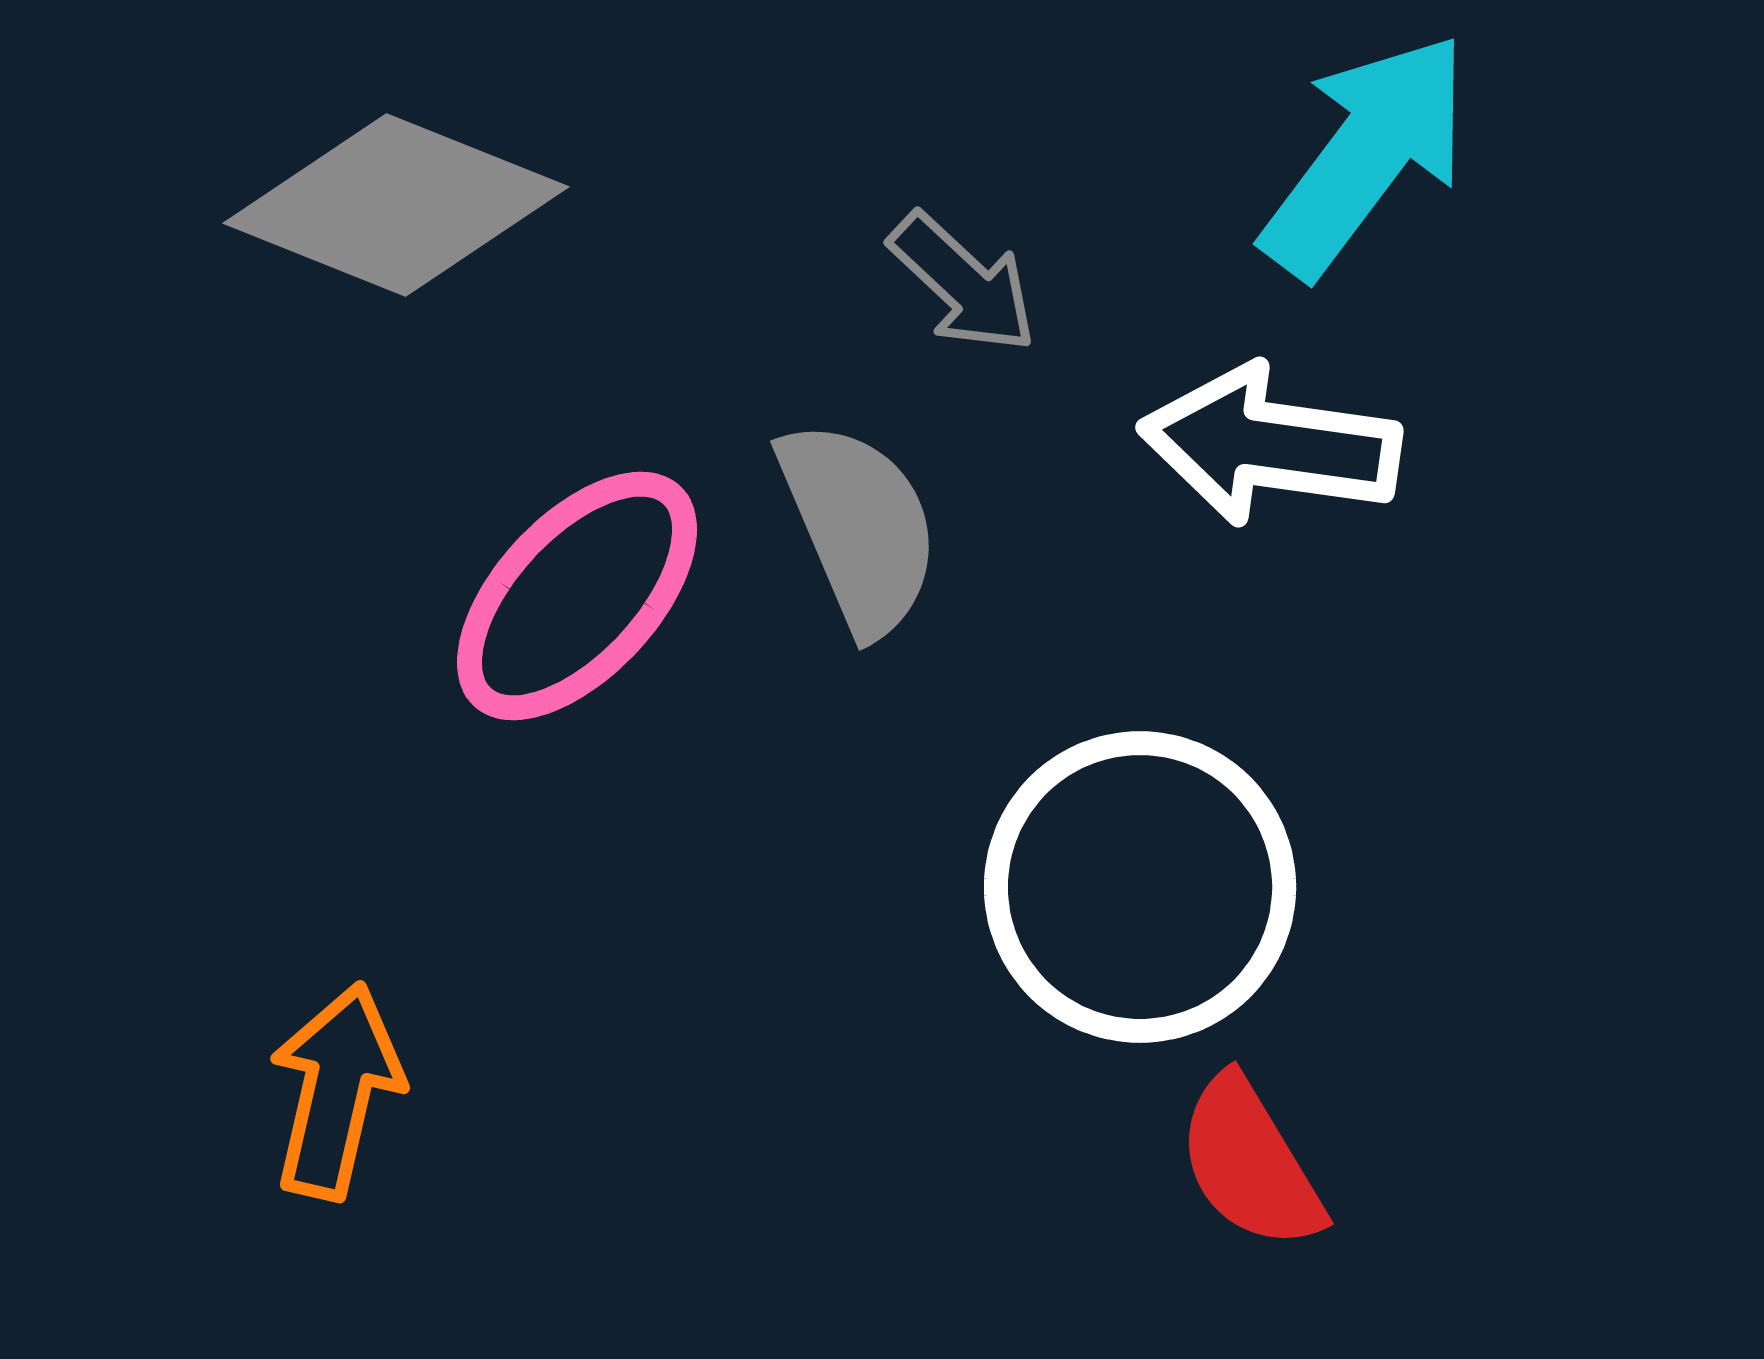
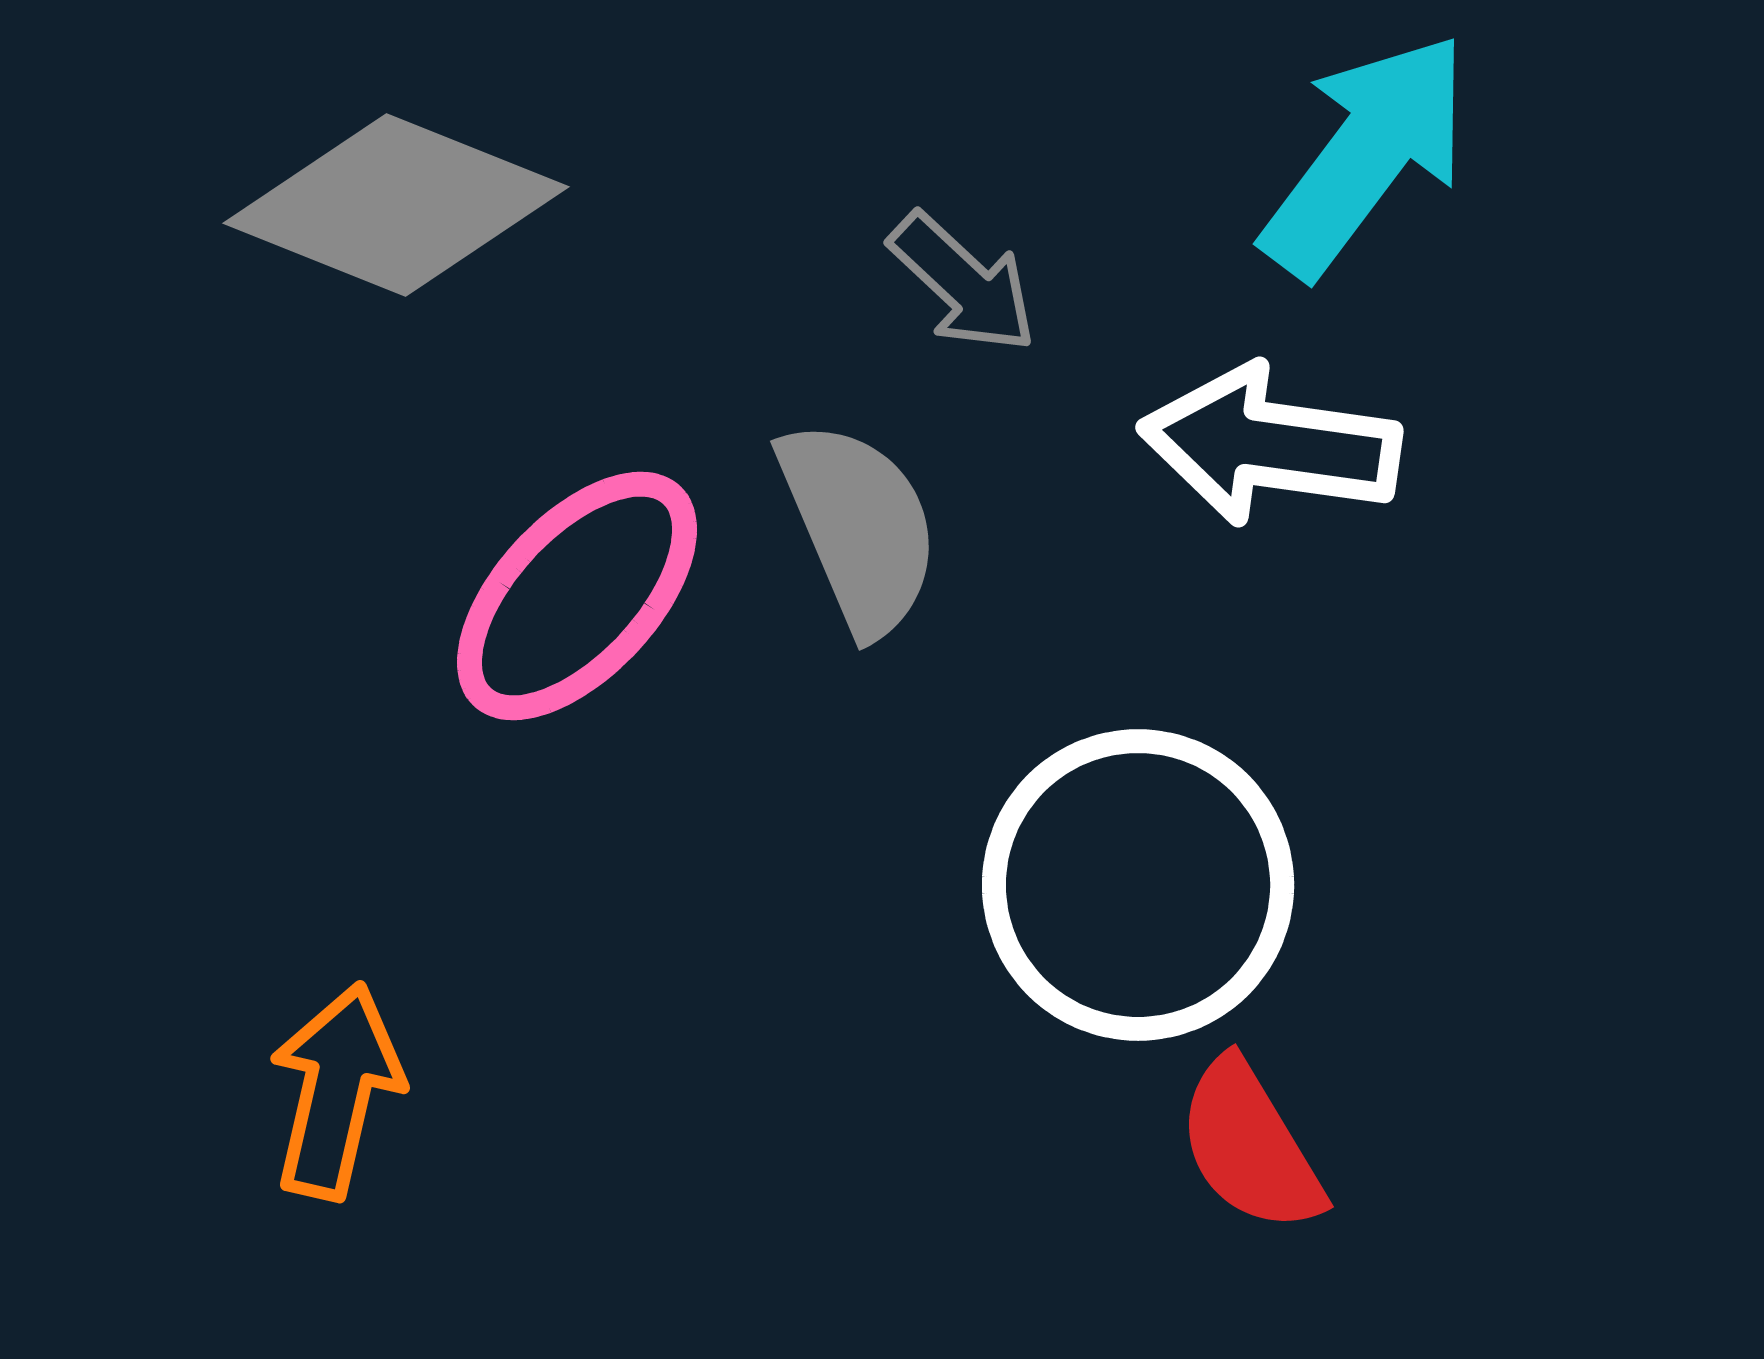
white circle: moved 2 px left, 2 px up
red semicircle: moved 17 px up
